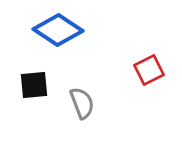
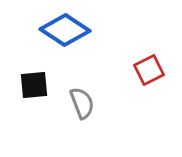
blue diamond: moved 7 px right
